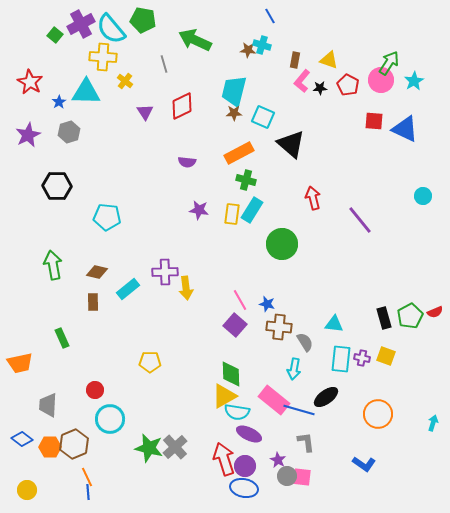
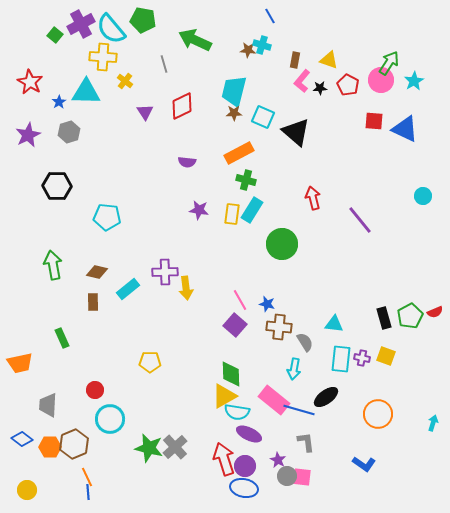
black triangle at (291, 144): moved 5 px right, 12 px up
